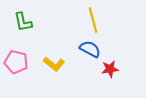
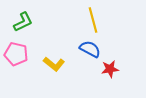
green L-shape: rotated 105 degrees counterclockwise
pink pentagon: moved 8 px up
